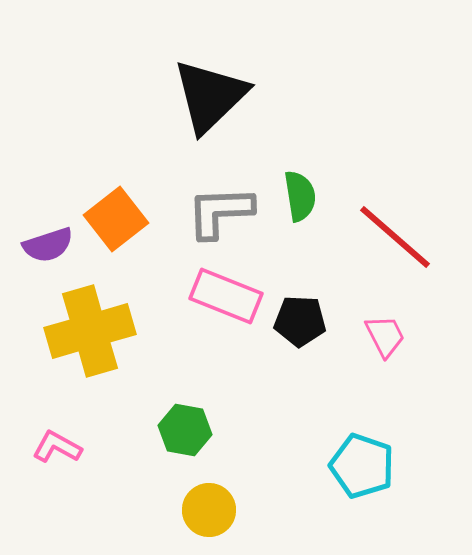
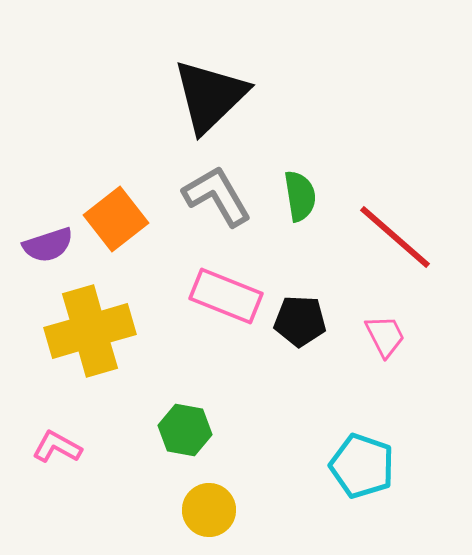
gray L-shape: moved 3 px left, 16 px up; rotated 62 degrees clockwise
